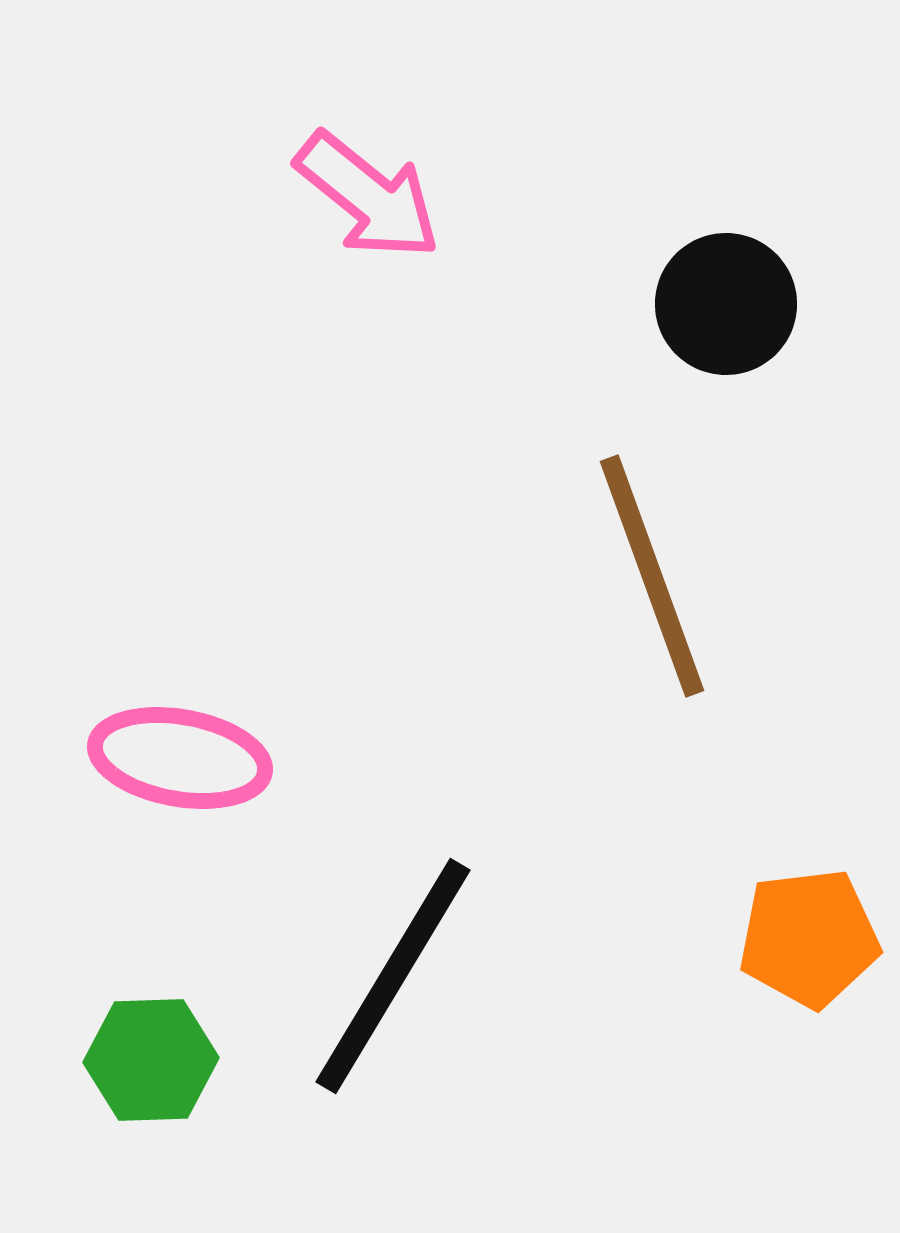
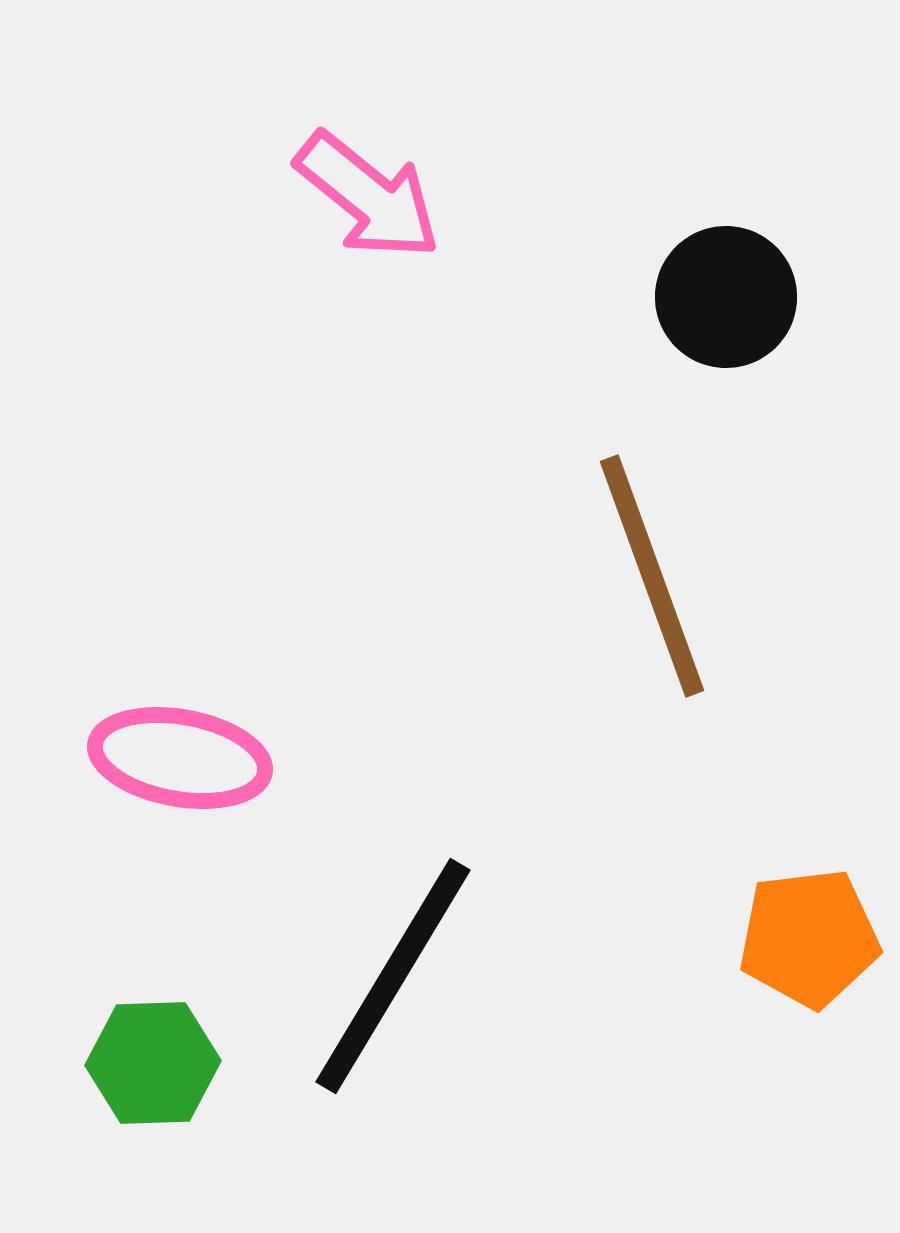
black circle: moved 7 px up
green hexagon: moved 2 px right, 3 px down
